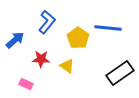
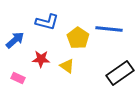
blue L-shape: rotated 65 degrees clockwise
blue line: moved 1 px right, 1 px down
pink rectangle: moved 8 px left, 6 px up
